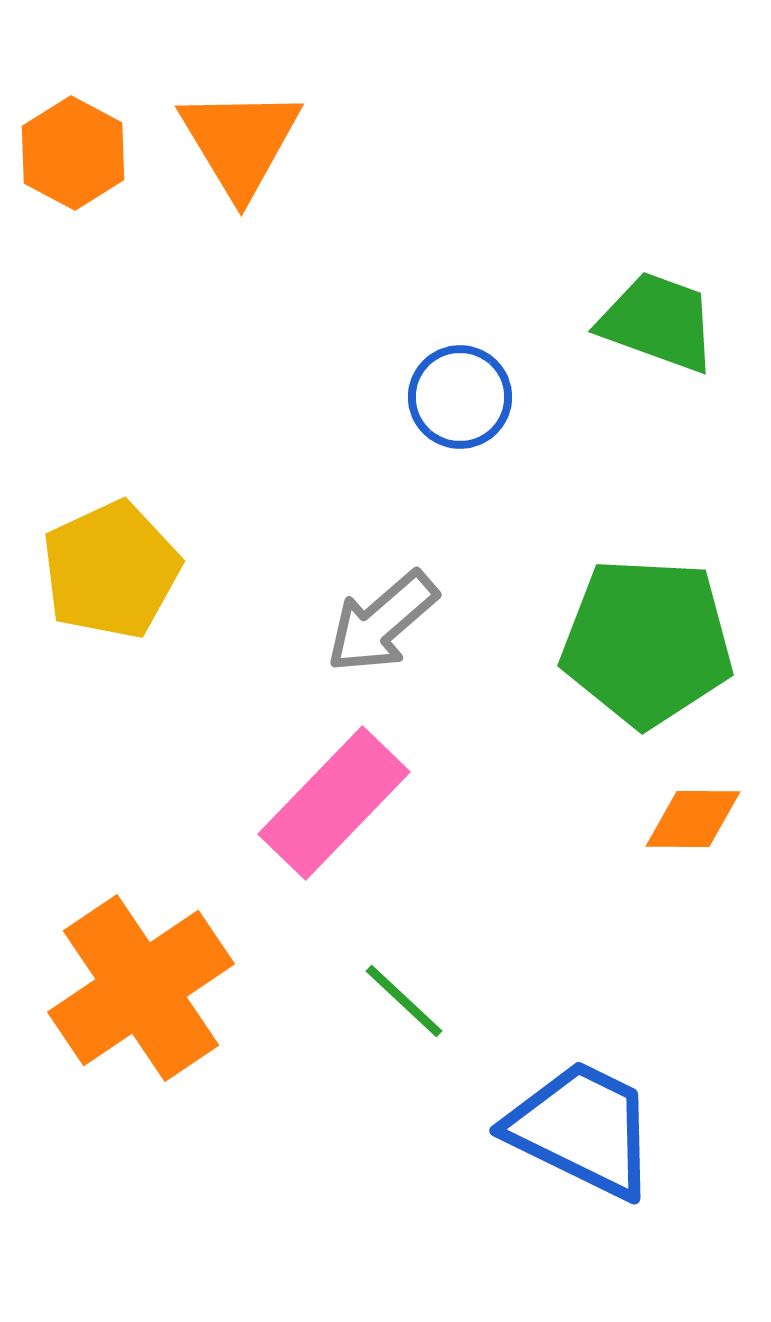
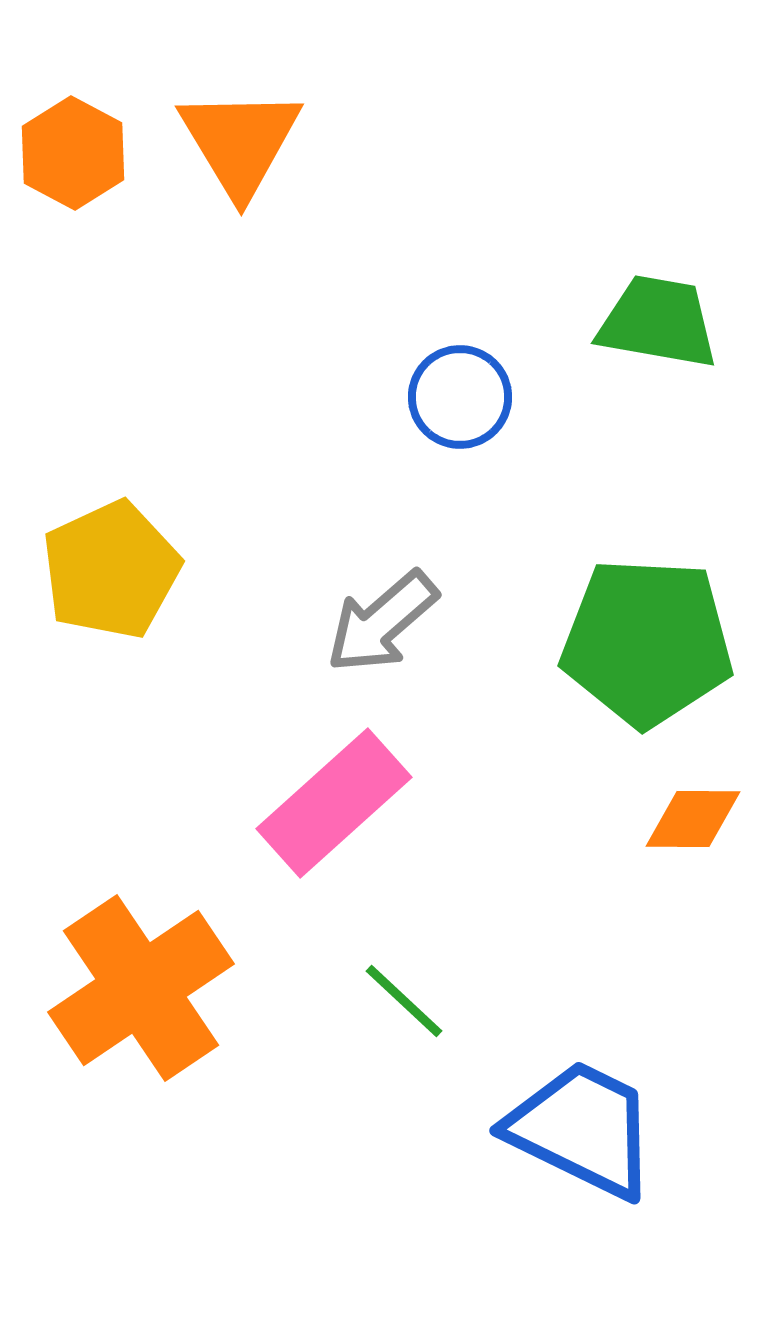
green trapezoid: rotated 10 degrees counterclockwise
pink rectangle: rotated 4 degrees clockwise
